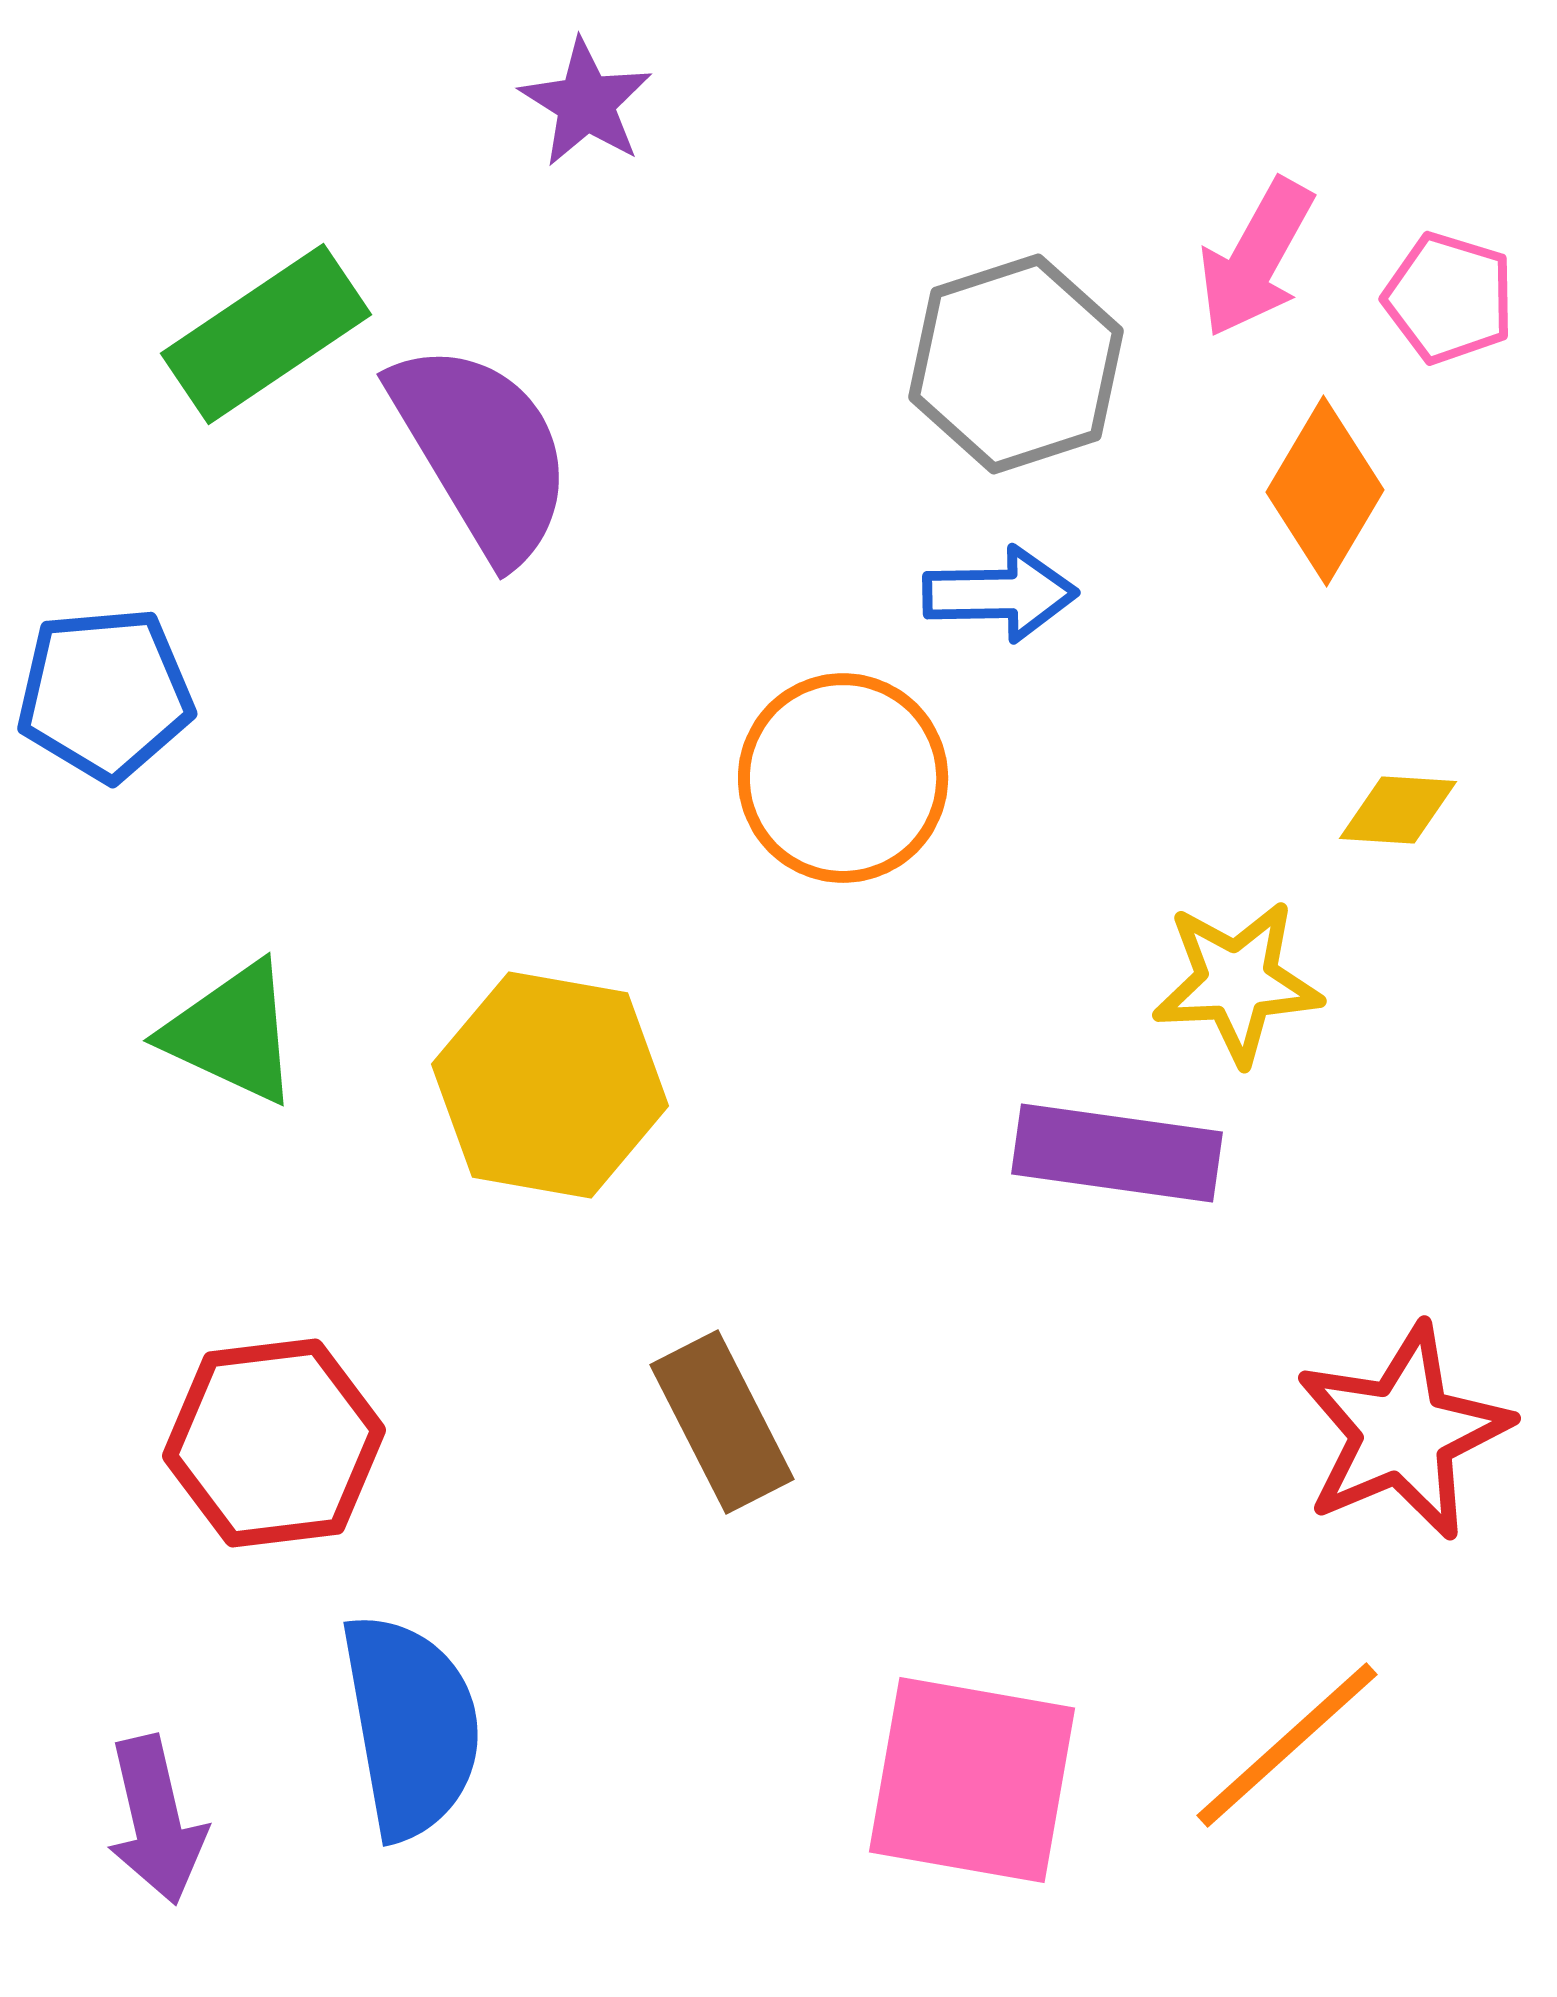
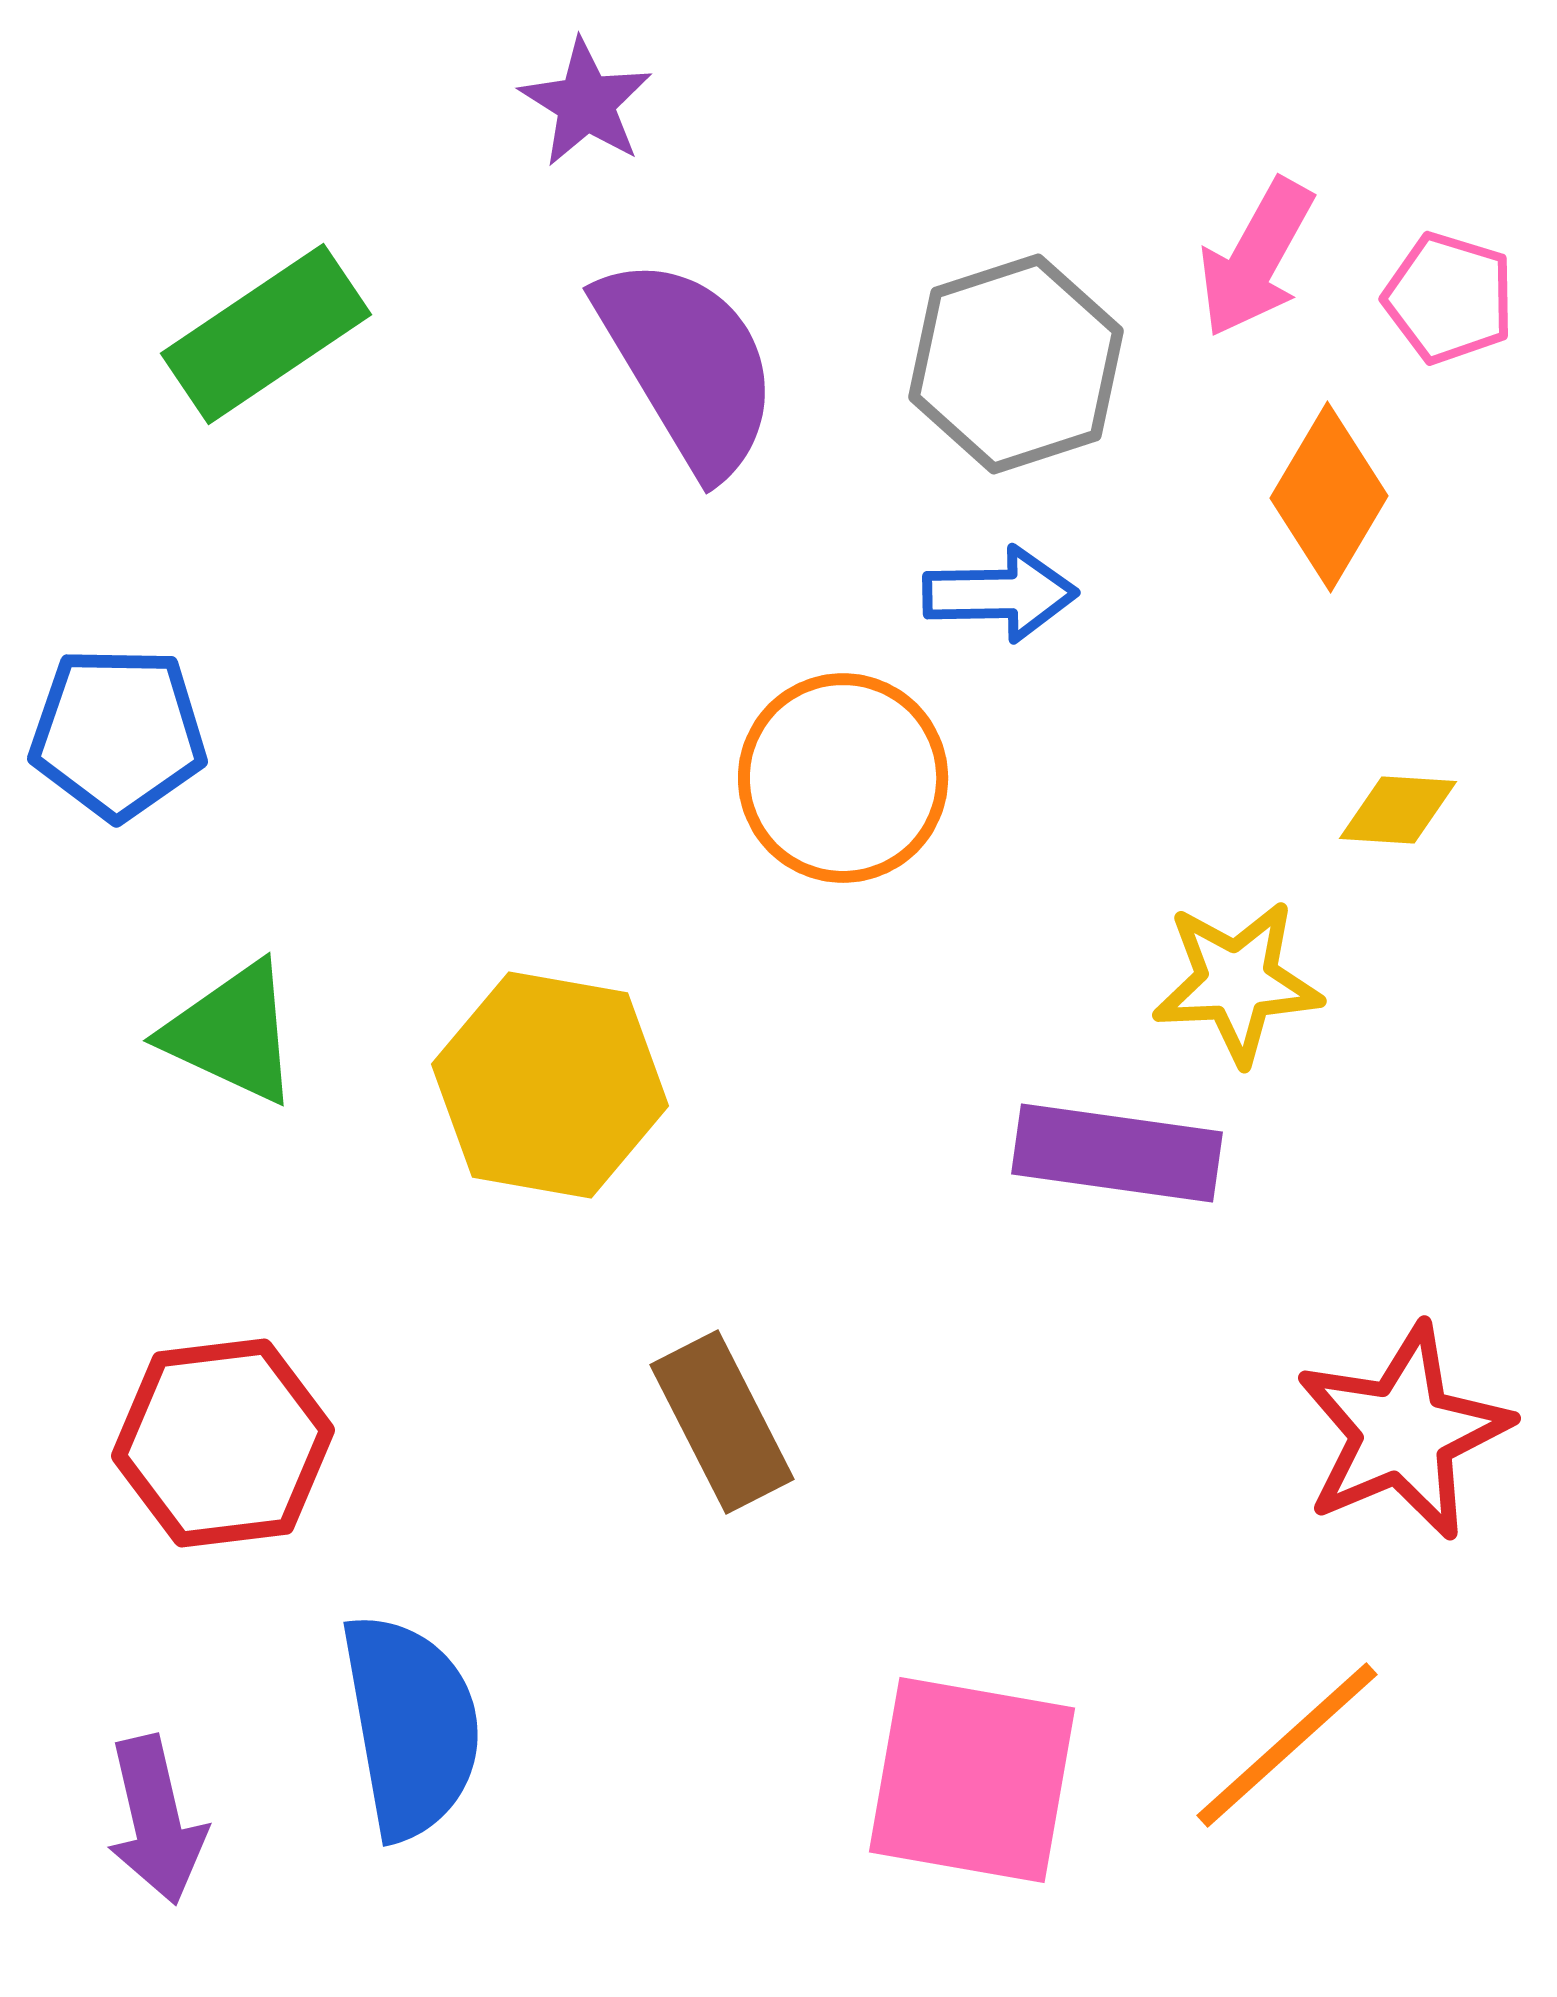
purple semicircle: moved 206 px right, 86 px up
orange diamond: moved 4 px right, 6 px down
blue pentagon: moved 13 px right, 39 px down; rotated 6 degrees clockwise
red hexagon: moved 51 px left
